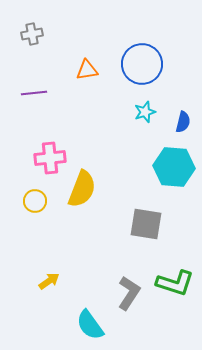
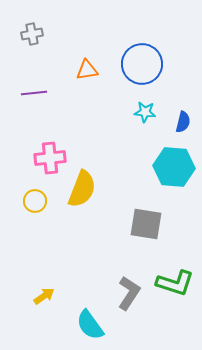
cyan star: rotated 25 degrees clockwise
yellow arrow: moved 5 px left, 15 px down
